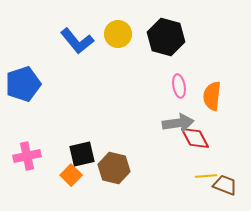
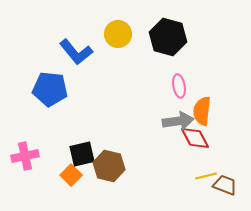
black hexagon: moved 2 px right
blue L-shape: moved 1 px left, 11 px down
blue pentagon: moved 27 px right, 5 px down; rotated 24 degrees clockwise
orange semicircle: moved 10 px left, 15 px down
gray arrow: moved 2 px up
pink cross: moved 2 px left
brown hexagon: moved 5 px left, 2 px up
yellow line: rotated 10 degrees counterclockwise
